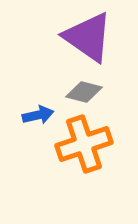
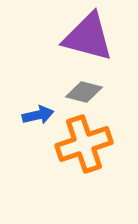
purple triangle: rotated 20 degrees counterclockwise
